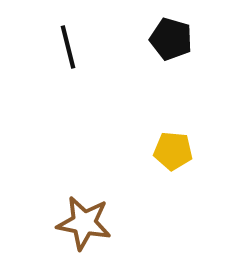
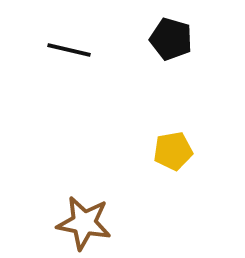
black line: moved 1 px right, 3 px down; rotated 63 degrees counterclockwise
yellow pentagon: rotated 15 degrees counterclockwise
